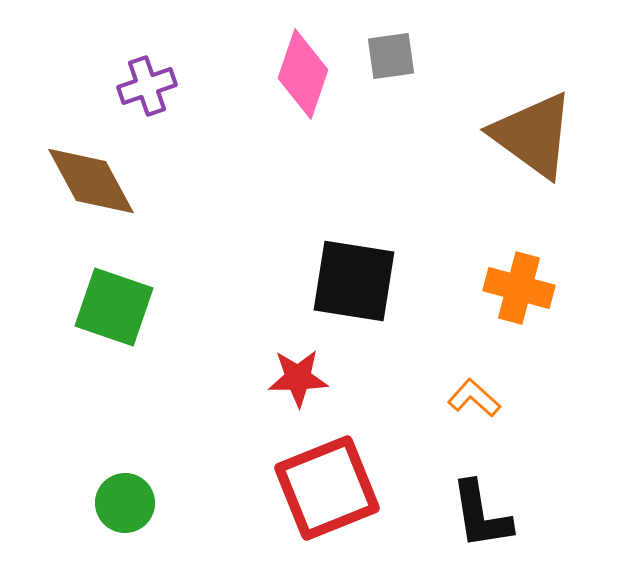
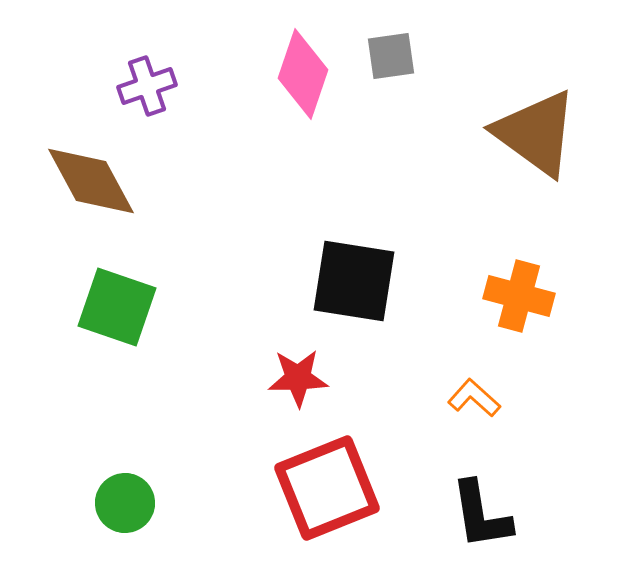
brown triangle: moved 3 px right, 2 px up
orange cross: moved 8 px down
green square: moved 3 px right
